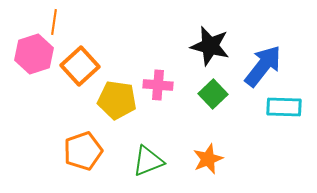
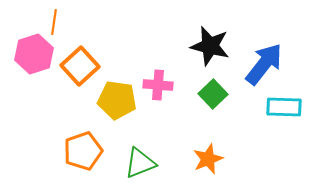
blue arrow: moved 1 px right, 2 px up
green triangle: moved 8 px left, 2 px down
